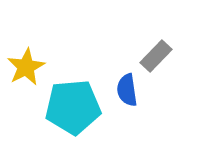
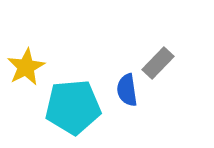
gray rectangle: moved 2 px right, 7 px down
